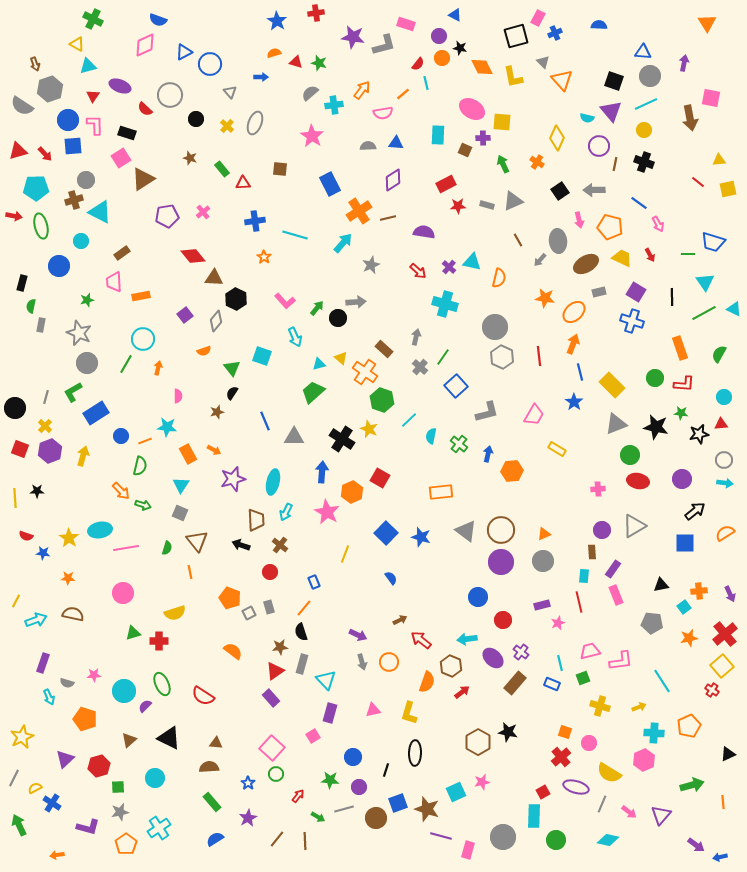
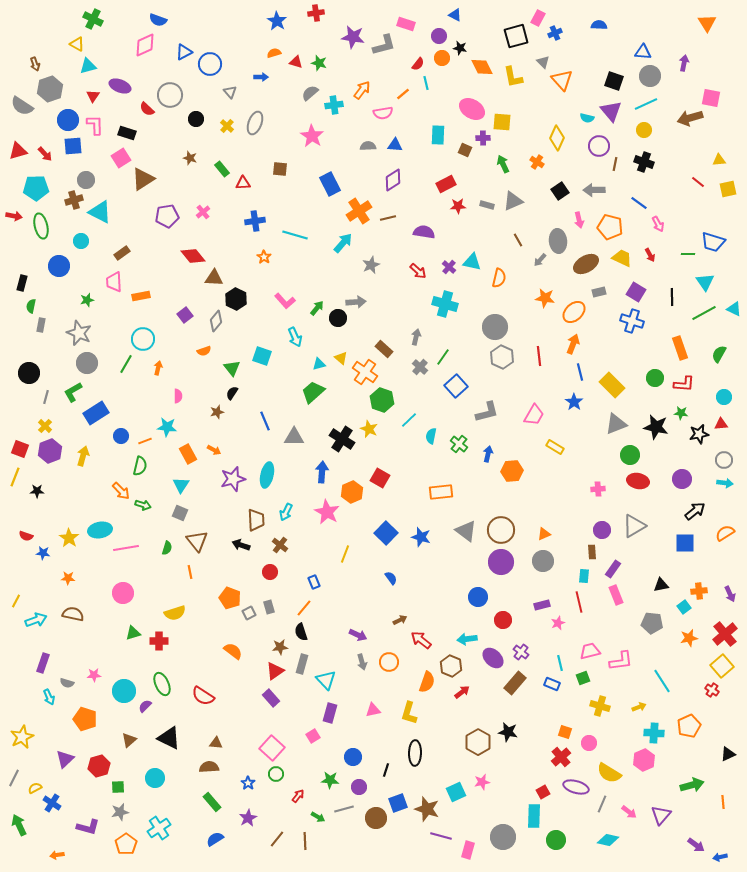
red semicircle at (145, 109): moved 2 px right
brown arrow at (690, 118): rotated 85 degrees clockwise
blue triangle at (396, 143): moved 1 px left, 2 px down
black circle at (15, 408): moved 14 px right, 35 px up
yellow rectangle at (557, 449): moved 2 px left, 2 px up
cyan ellipse at (273, 482): moved 6 px left, 7 px up
yellow line at (15, 498): moved 21 px up; rotated 24 degrees clockwise
